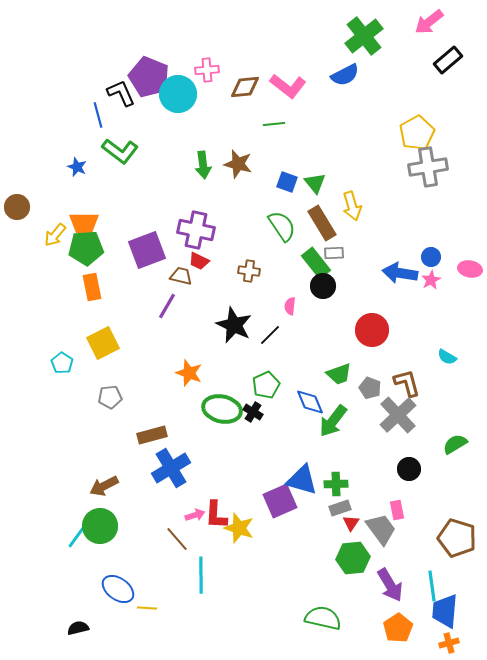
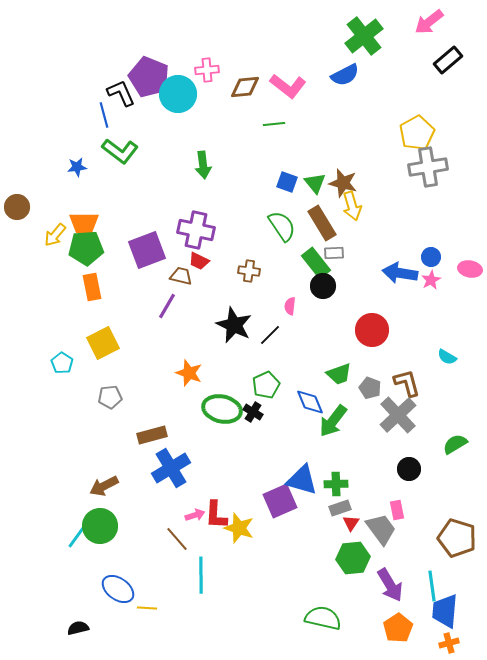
blue line at (98, 115): moved 6 px right
brown star at (238, 164): moved 105 px right, 19 px down
blue star at (77, 167): rotated 30 degrees counterclockwise
